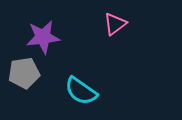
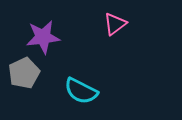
gray pentagon: rotated 16 degrees counterclockwise
cyan semicircle: rotated 8 degrees counterclockwise
